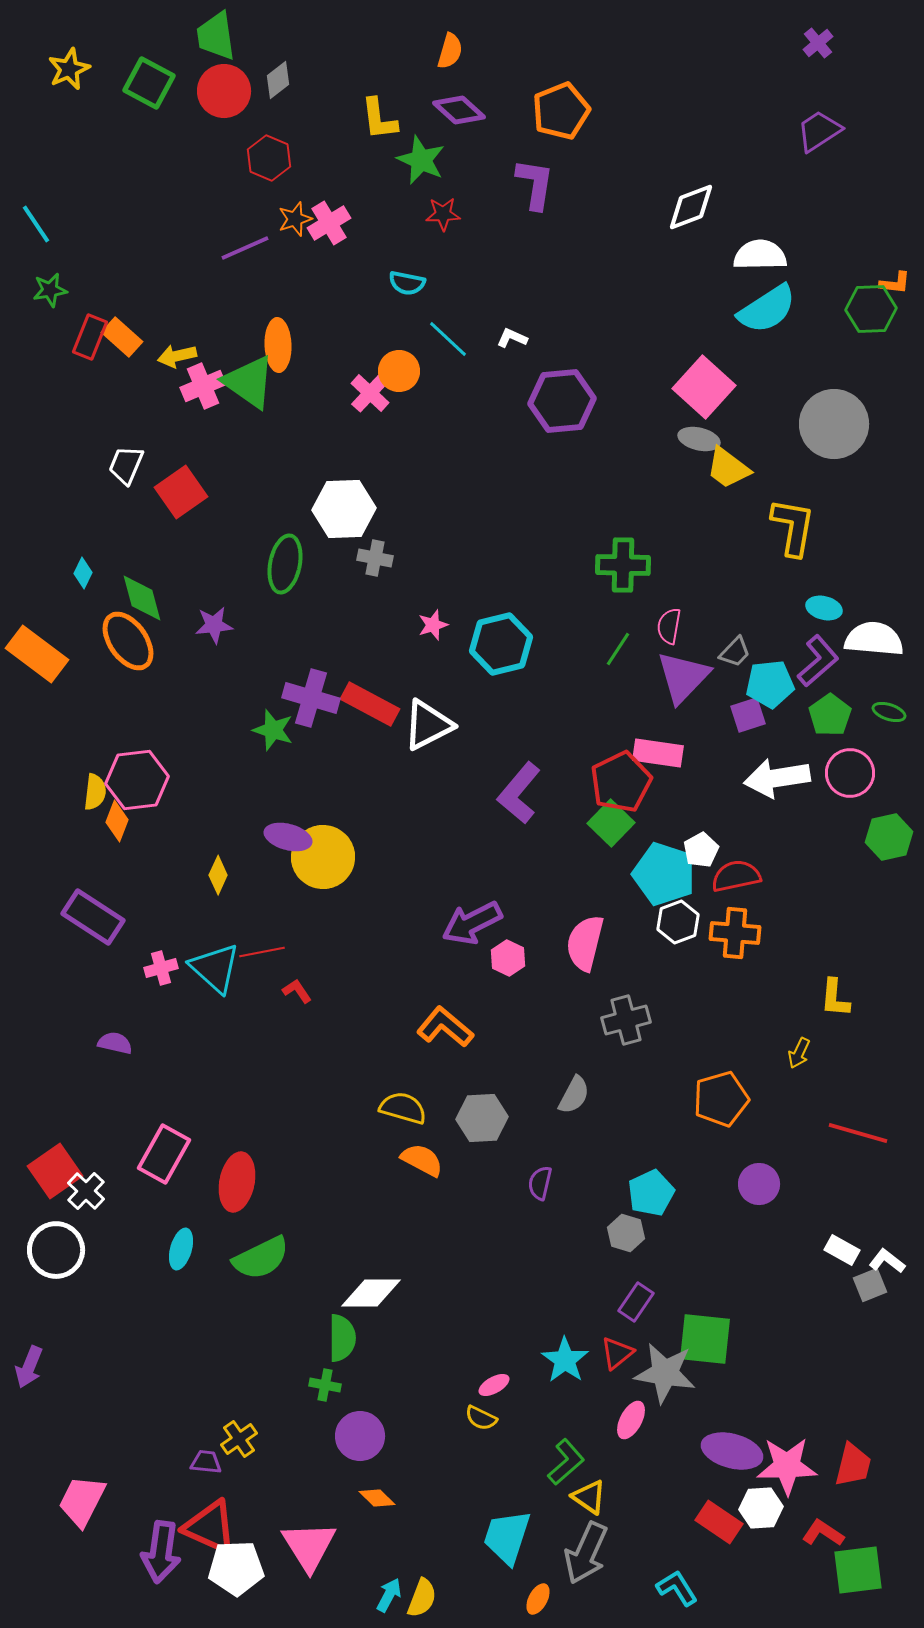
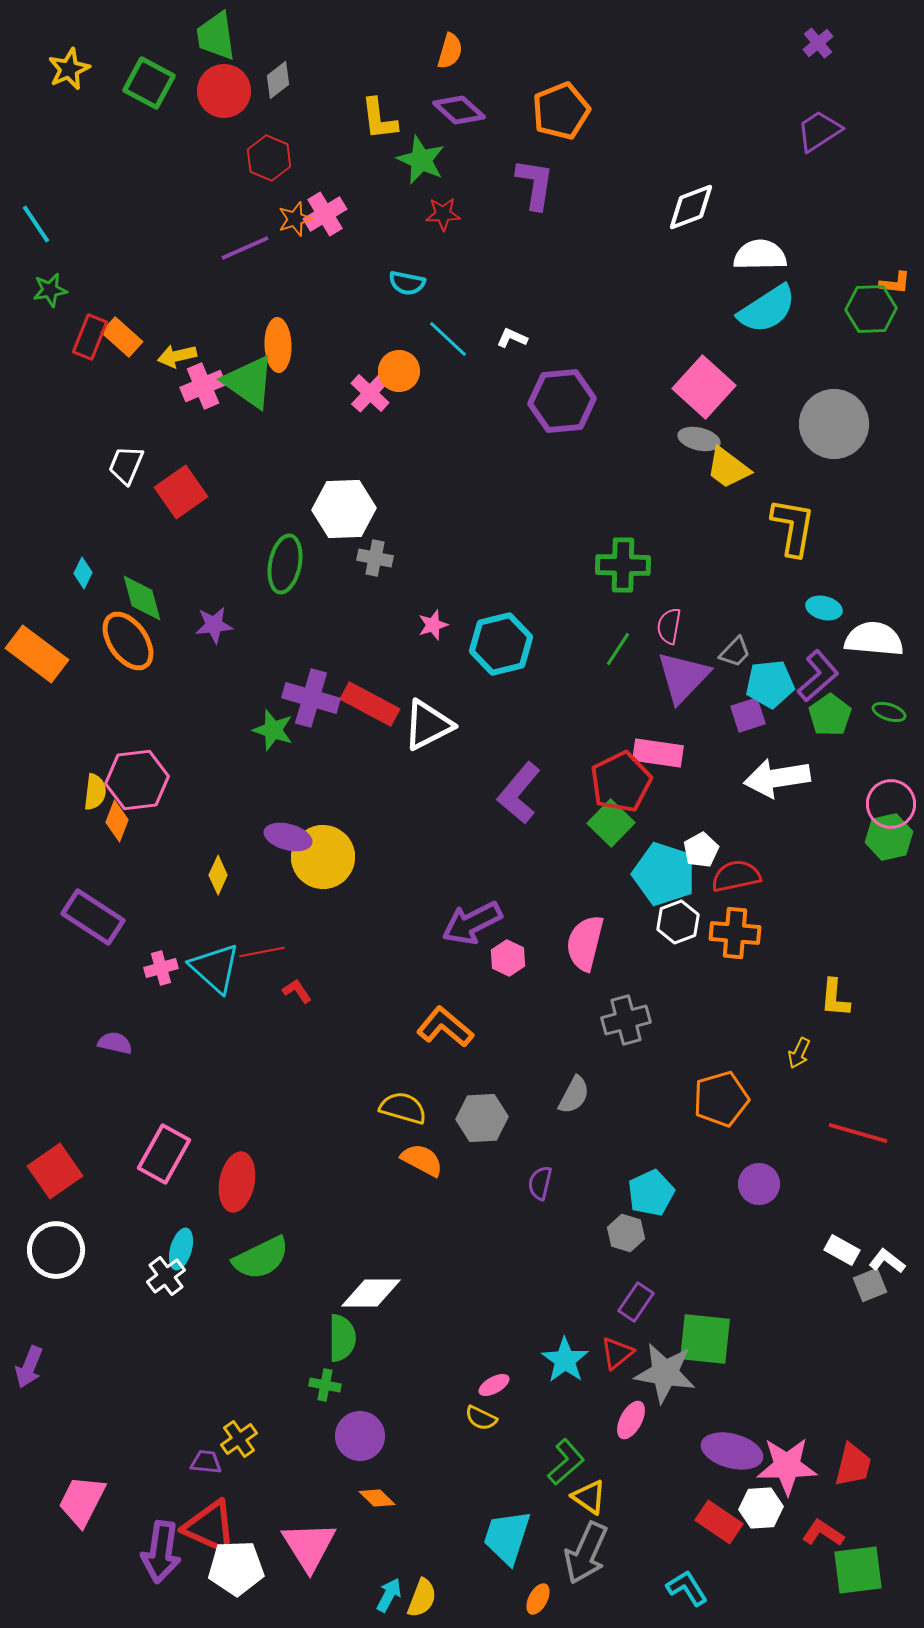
pink cross at (329, 223): moved 4 px left, 9 px up
purple L-shape at (818, 661): moved 15 px down
pink circle at (850, 773): moved 41 px right, 31 px down
white cross at (86, 1191): moved 80 px right, 85 px down; rotated 9 degrees clockwise
cyan L-shape at (677, 1588): moved 10 px right
